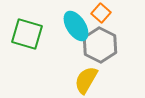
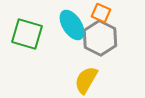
orange square: rotated 18 degrees counterclockwise
cyan ellipse: moved 4 px left, 1 px up
gray hexagon: moved 7 px up
